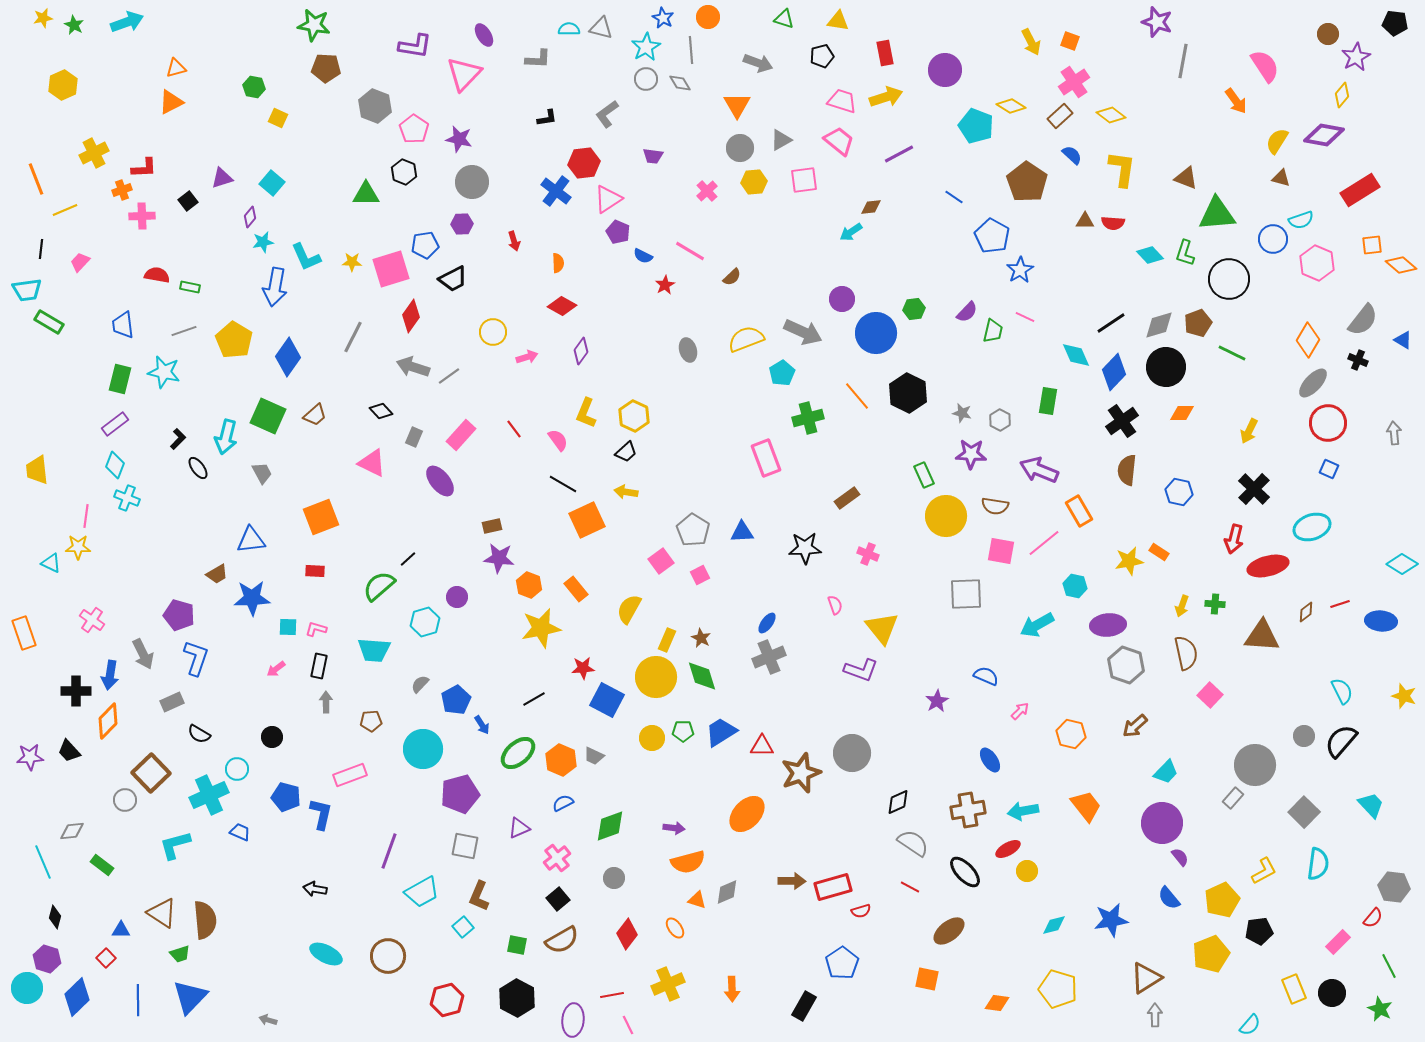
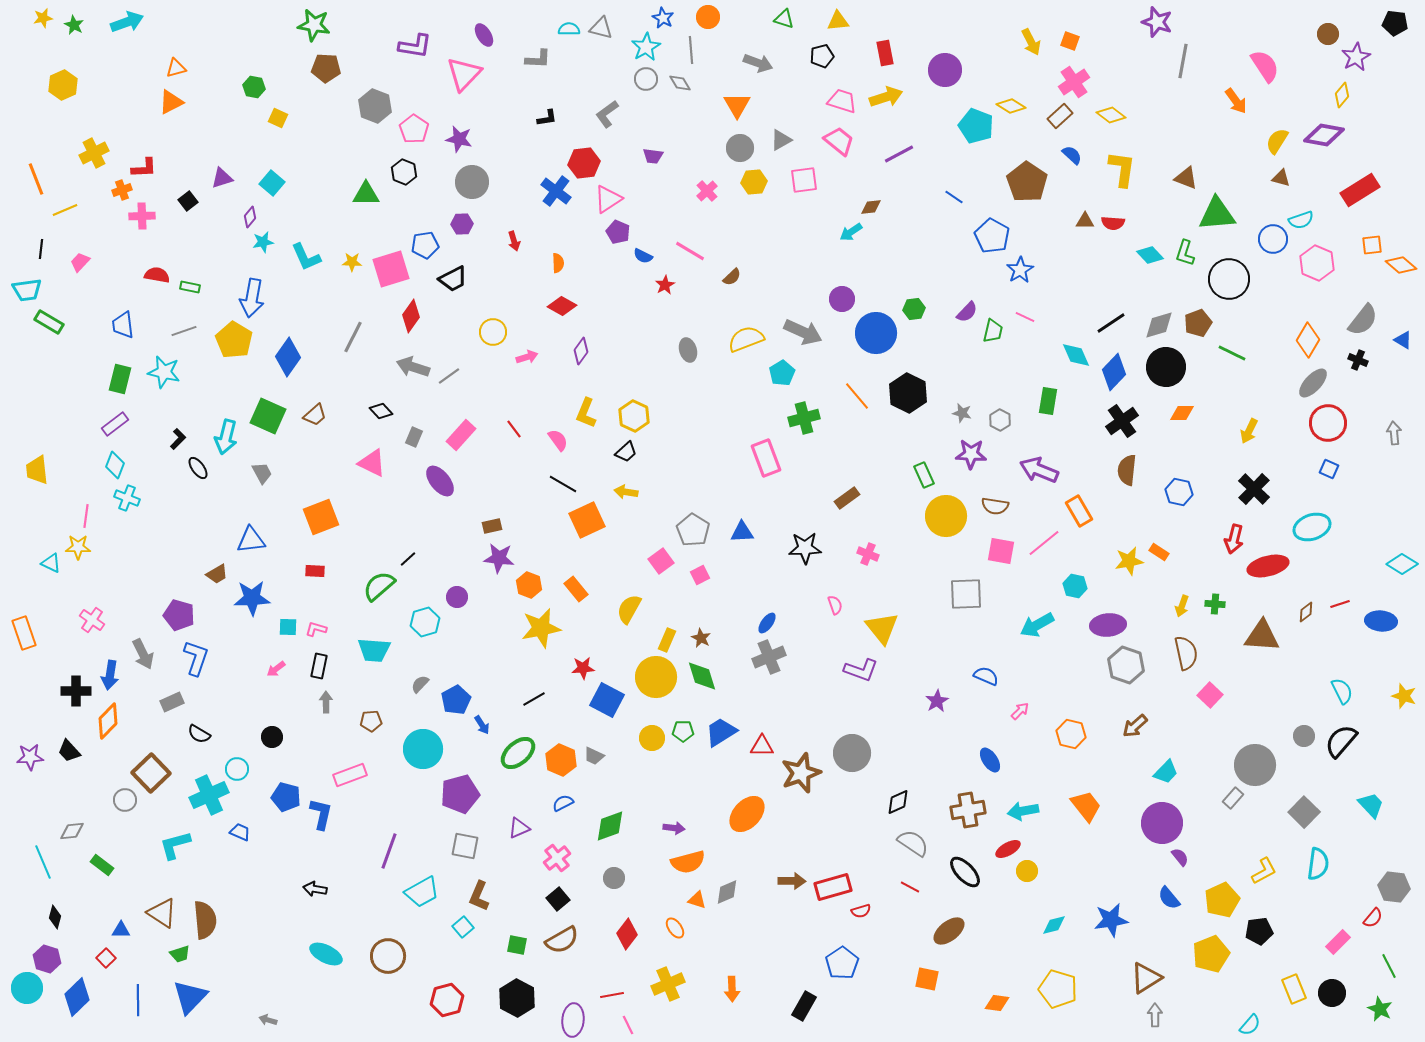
yellow triangle at (838, 21): rotated 15 degrees counterclockwise
blue arrow at (275, 287): moved 23 px left, 11 px down
green cross at (808, 418): moved 4 px left
